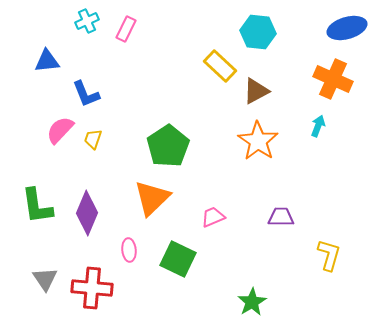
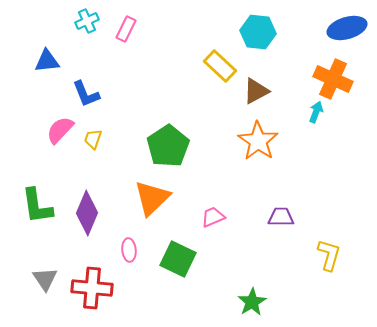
cyan arrow: moved 2 px left, 14 px up
